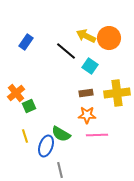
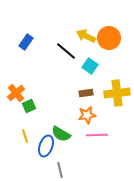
orange star: rotated 12 degrees counterclockwise
